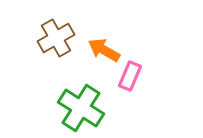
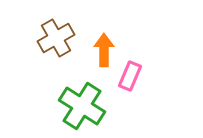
orange arrow: rotated 60 degrees clockwise
green cross: moved 1 px right, 2 px up
